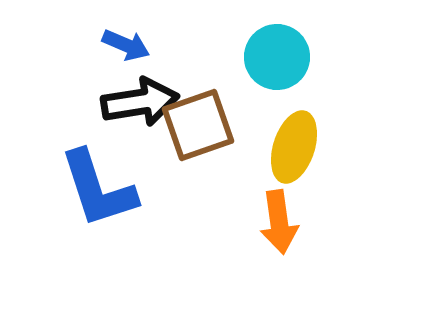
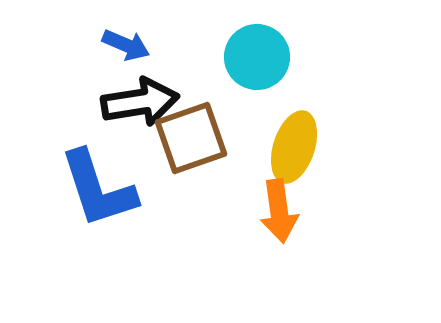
cyan circle: moved 20 px left
brown square: moved 7 px left, 13 px down
orange arrow: moved 11 px up
